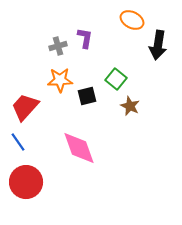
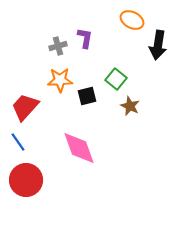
red circle: moved 2 px up
